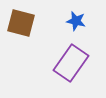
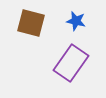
brown square: moved 10 px right
